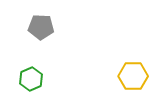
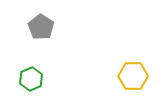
gray pentagon: rotated 30 degrees clockwise
